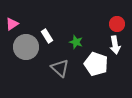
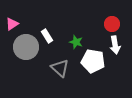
red circle: moved 5 px left
white pentagon: moved 3 px left, 3 px up; rotated 10 degrees counterclockwise
